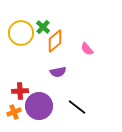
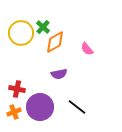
orange diamond: moved 1 px down; rotated 10 degrees clockwise
purple semicircle: moved 1 px right, 2 px down
red cross: moved 3 px left, 2 px up; rotated 14 degrees clockwise
purple circle: moved 1 px right, 1 px down
